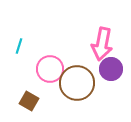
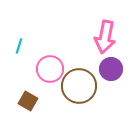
pink arrow: moved 3 px right, 7 px up
brown circle: moved 2 px right, 3 px down
brown square: moved 1 px left
